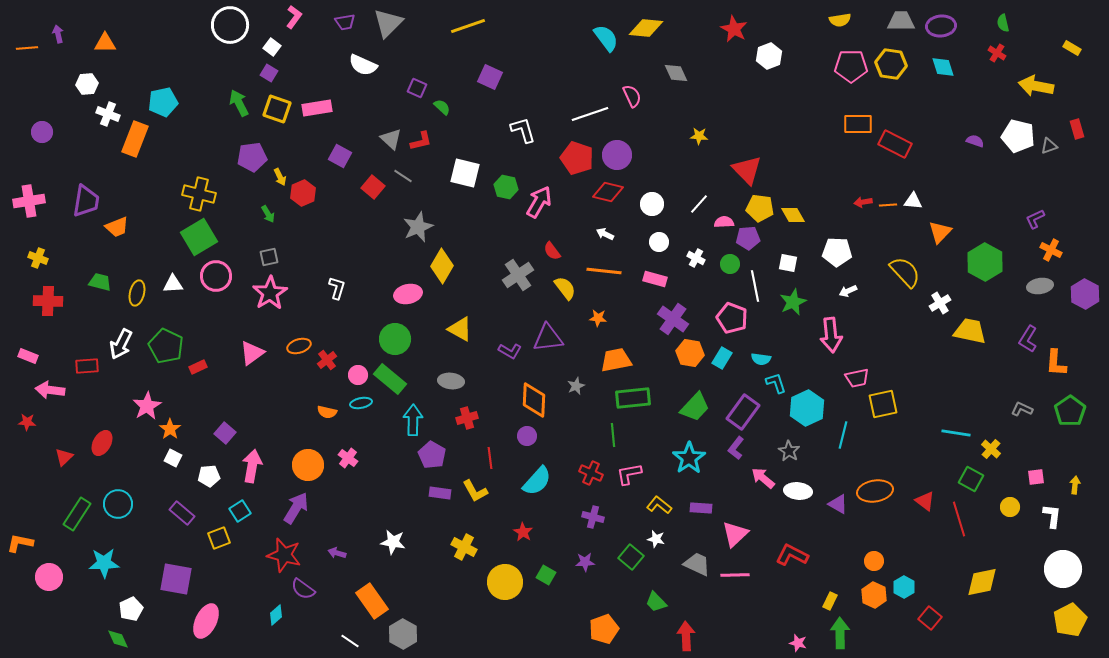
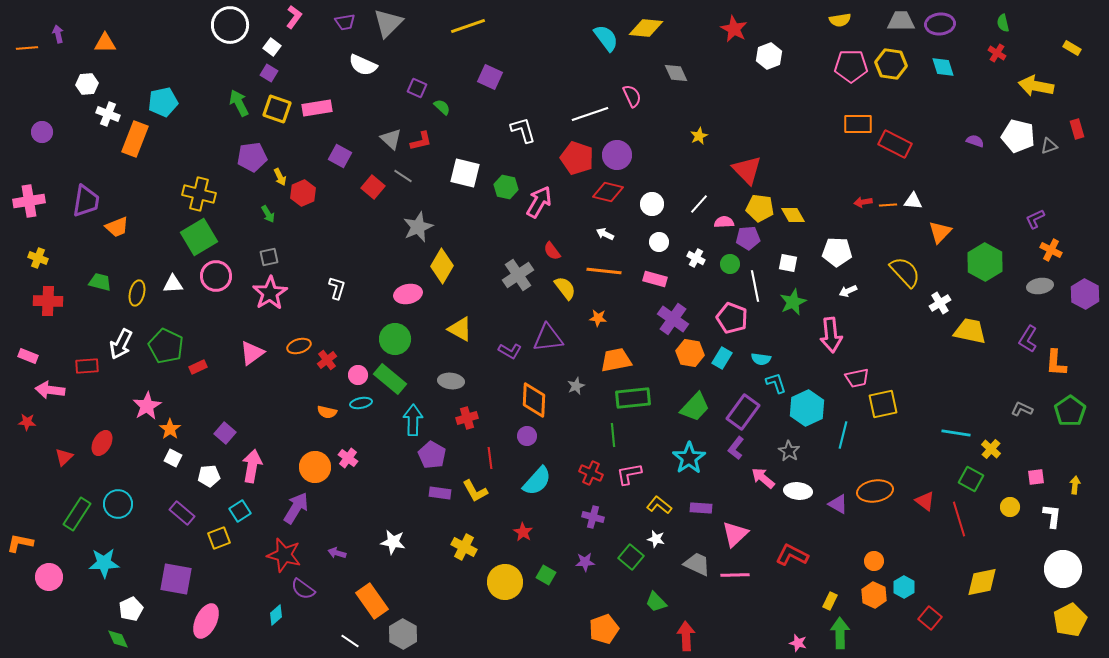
purple ellipse at (941, 26): moved 1 px left, 2 px up
yellow star at (699, 136): rotated 30 degrees counterclockwise
orange circle at (308, 465): moved 7 px right, 2 px down
